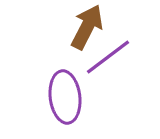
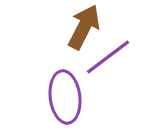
brown arrow: moved 3 px left
